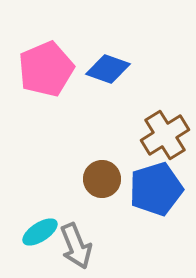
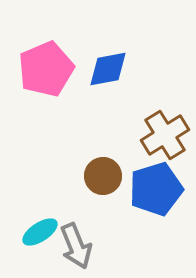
blue diamond: rotated 30 degrees counterclockwise
brown circle: moved 1 px right, 3 px up
